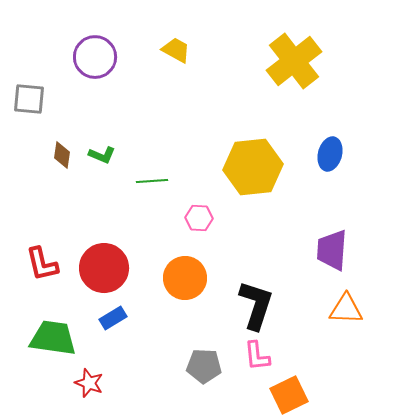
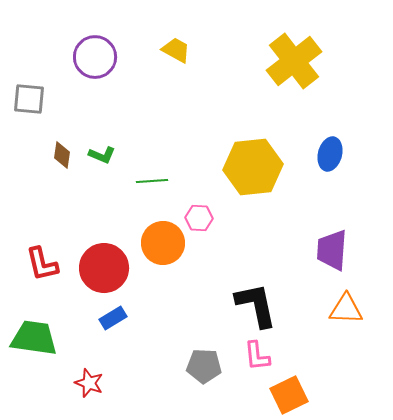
orange circle: moved 22 px left, 35 px up
black L-shape: rotated 30 degrees counterclockwise
green trapezoid: moved 19 px left
